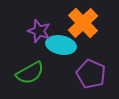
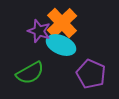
orange cross: moved 21 px left
cyan ellipse: rotated 12 degrees clockwise
